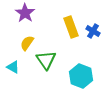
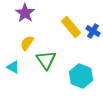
yellow rectangle: rotated 20 degrees counterclockwise
